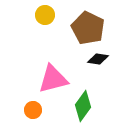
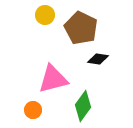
brown pentagon: moved 7 px left
